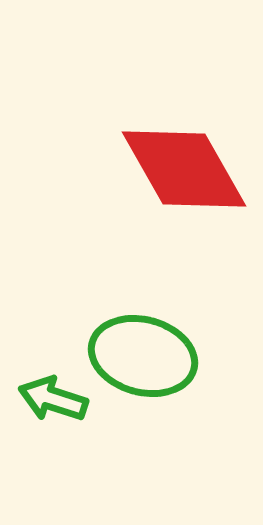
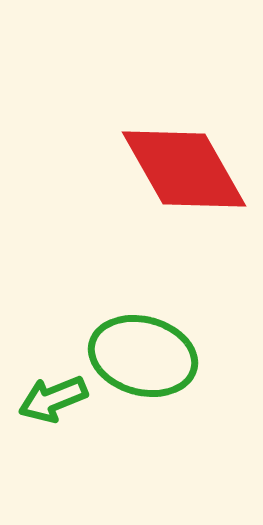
green arrow: rotated 40 degrees counterclockwise
